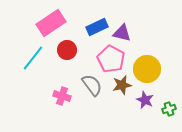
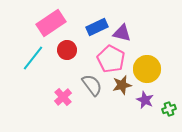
pink cross: moved 1 px right, 1 px down; rotated 30 degrees clockwise
